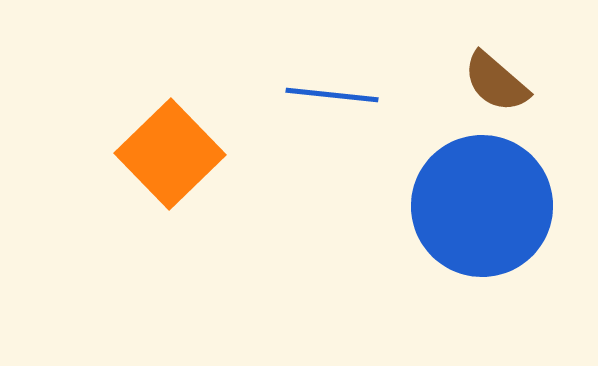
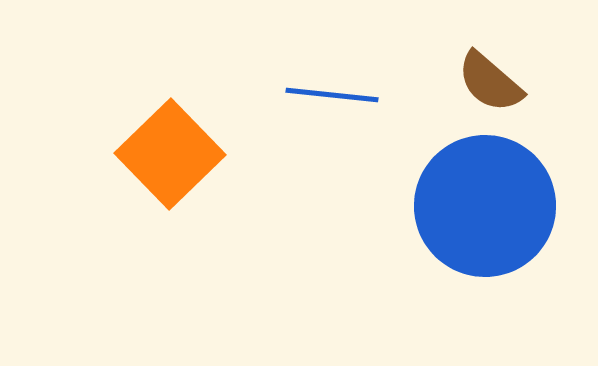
brown semicircle: moved 6 px left
blue circle: moved 3 px right
